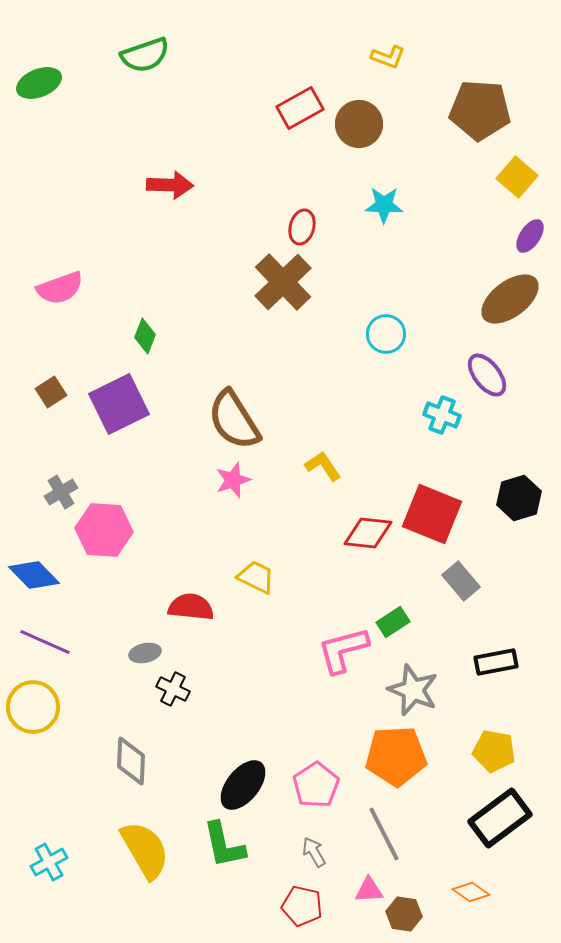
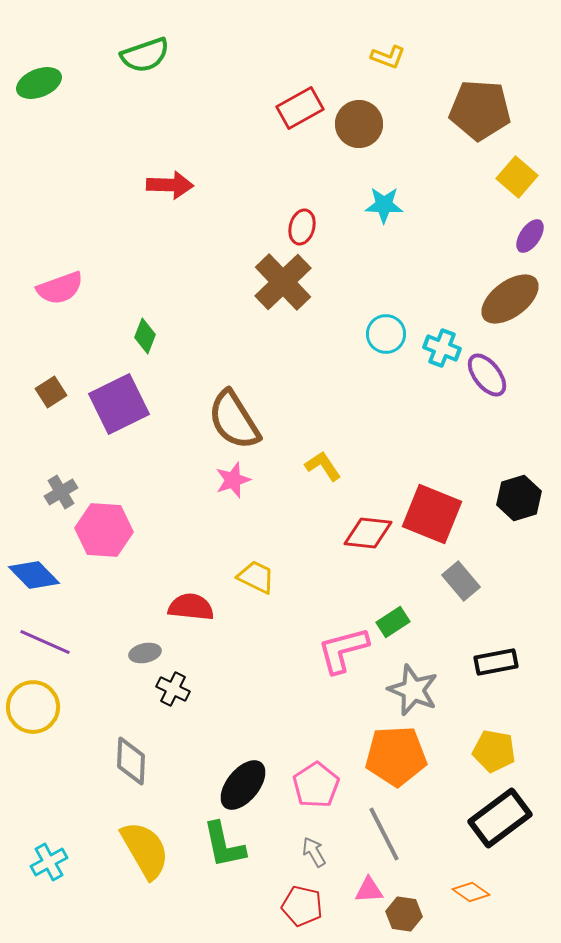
cyan cross at (442, 415): moved 67 px up
